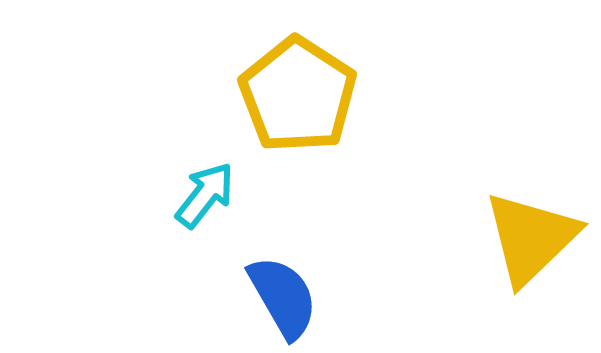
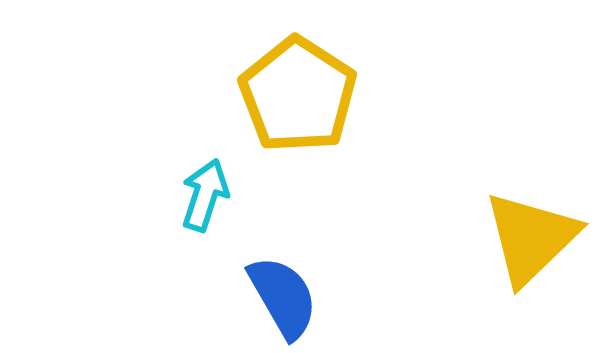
cyan arrow: rotated 20 degrees counterclockwise
